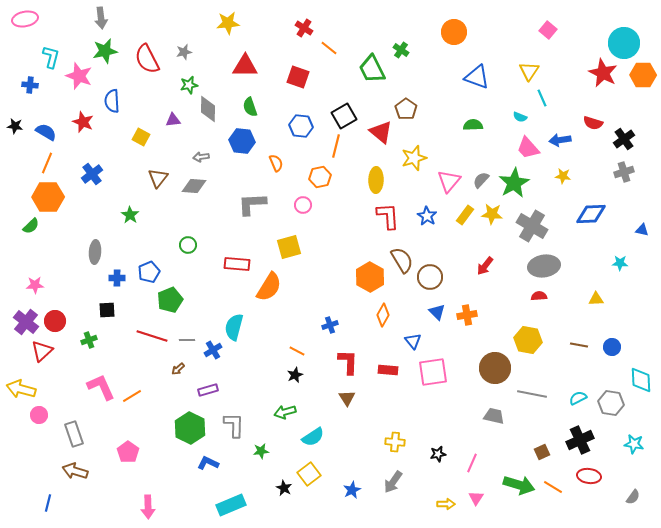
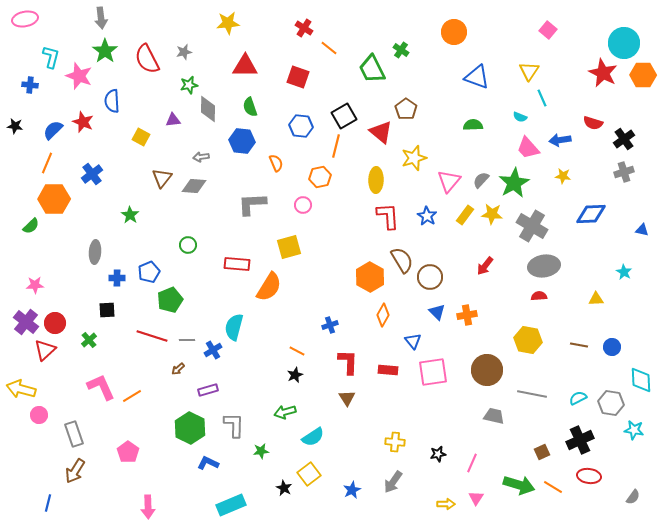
green star at (105, 51): rotated 25 degrees counterclockwise
blue semicircle at (46, 132): moved 7 px right, 2 px up; rotated 75 degrees counterclockwise
brown triangle at (158, 178): moved 4 px right
orange hexagon at (48, 197): moved 6 px right, 2 px down
cyan star at (620, 263): moved 4 px right, 9 px down; rotated 28 degrees clockwise
red circle at (55, 321): moved 2 px down
green cross at (89, 340): rotated 21 degrees counterclockwise
red triangle at (42, 351): moved 3 px right, 1 px up
brown circle at (495, 368): moved 8 px left, 2 px down
cyan star at (634, 444): moved 14 px up
brown arrow at (75, 471): rotated 75 degrees counterclockwise
